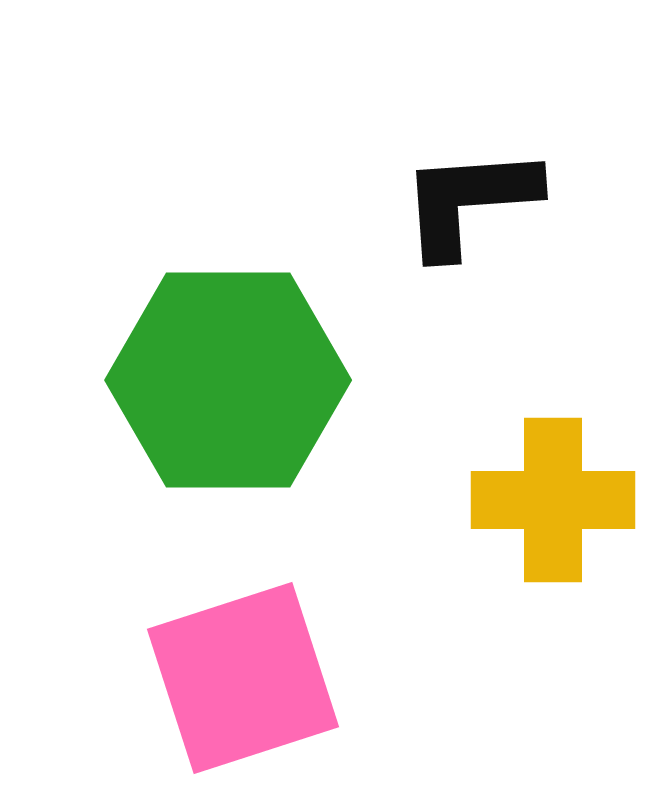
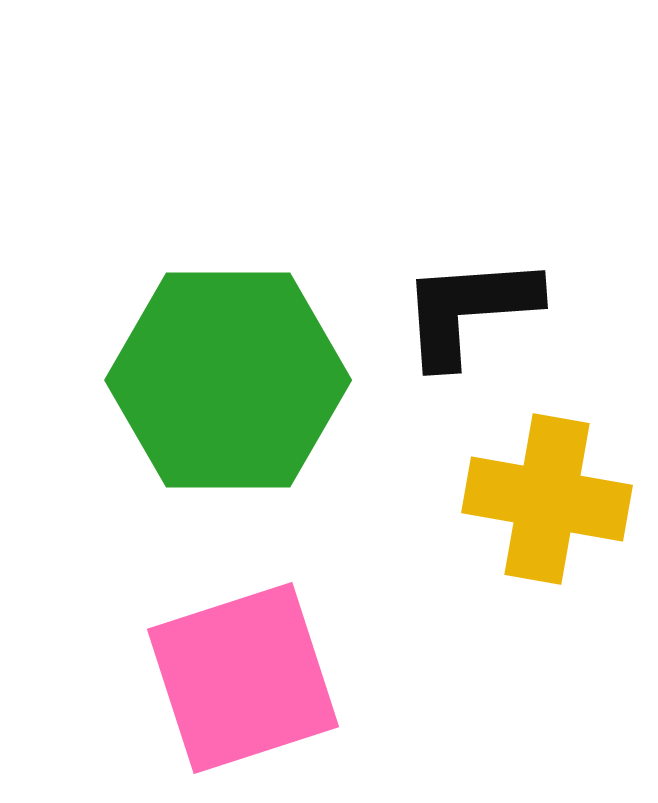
black L-shape: moved 109 px down
yellow cross: moved 6 px left, 1 px up; rotated 10 degrees clockwise
